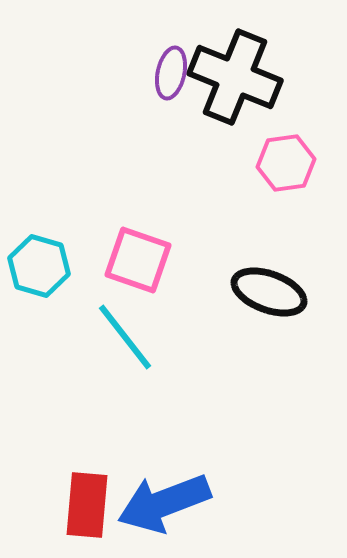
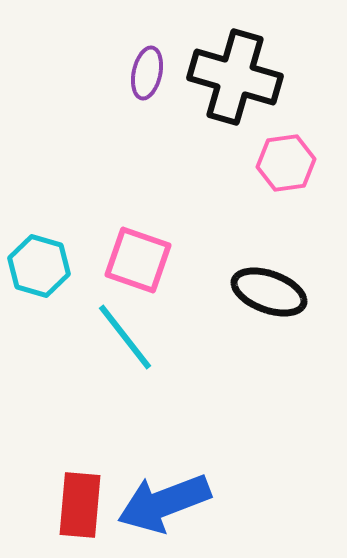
purple ellipse: moved 24 px left
black cross: rotated 6 degrees counterclockwise
red rectangle: moved 7 px left
